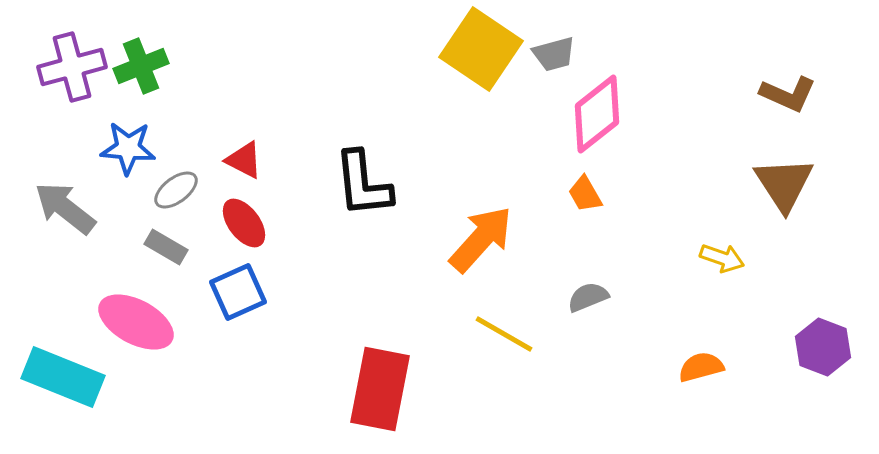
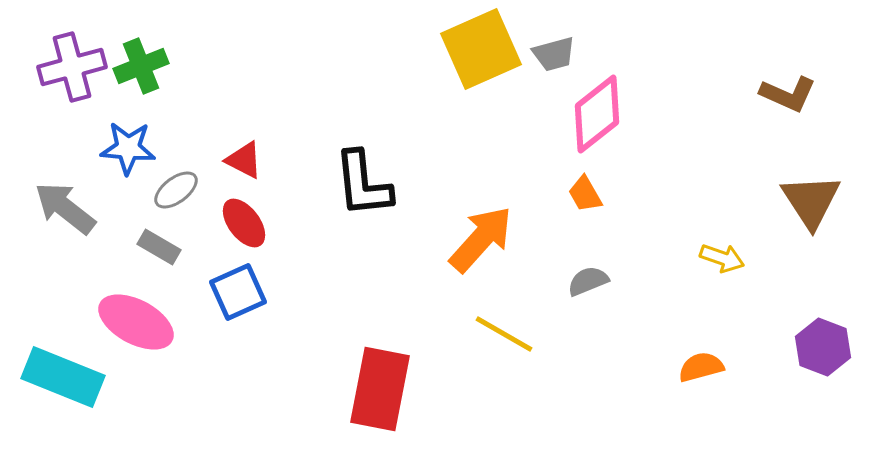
yellow square: rotated 32 degrees clockwise
brown triangle: moved 27 px right, 17 px down
gray rectangle: moved 7 px left
gray semicircle: moved 16 px up
